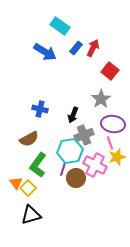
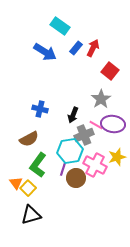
pink line: moved 14 px left, 18 px up; rotated 40 degrees counterclockwise
